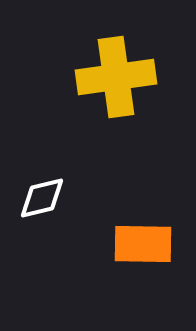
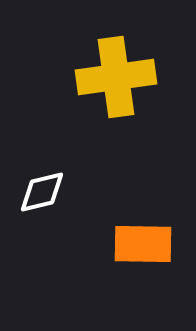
white diamond: moved 6 px up
